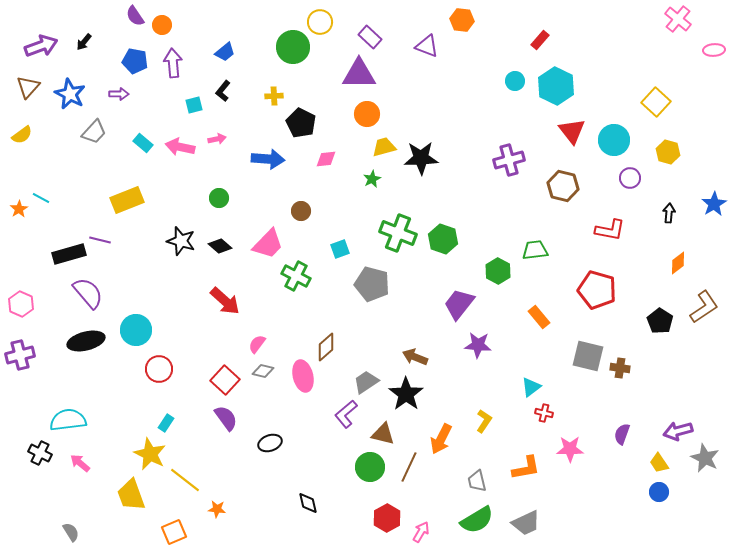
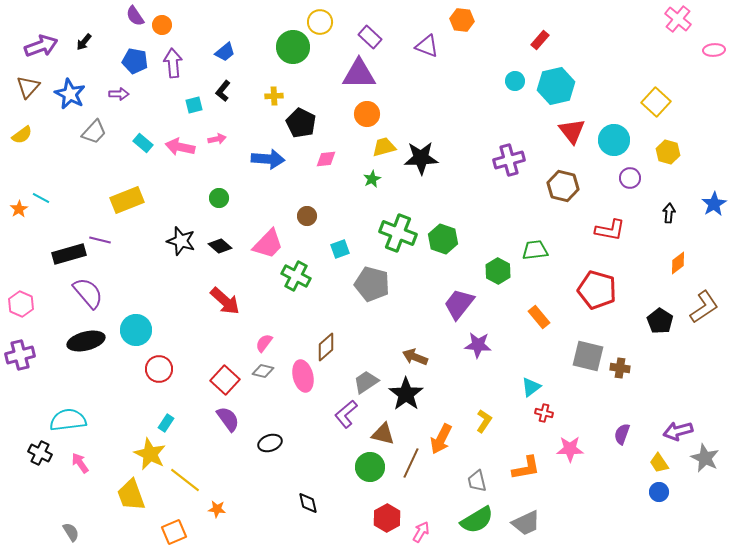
cyan hexagon at (556, 86): rotated 21 degrees clockwise
brown circle at (301, 211): moved 6 px right, 5 px down
pink semicircle at (257, 344): moved 7 px right, 1 px up
purple semicircle at (226, 418): moved 2 px right, 1 px down
pink arrow at (80, 463): rotated 15 degrees clockwise
brown line at (409, 467): moved 2 px right, 4 px up
